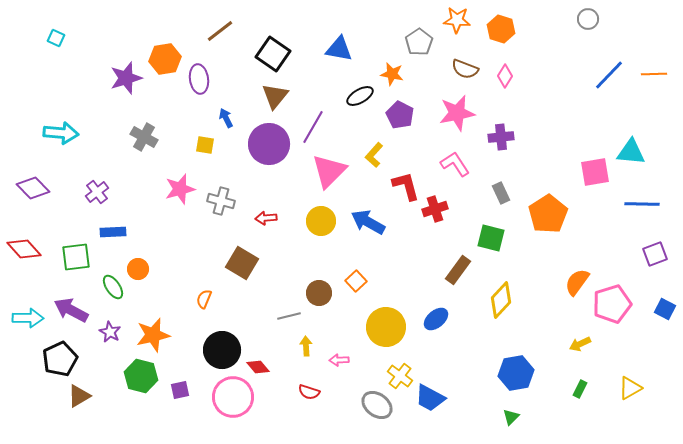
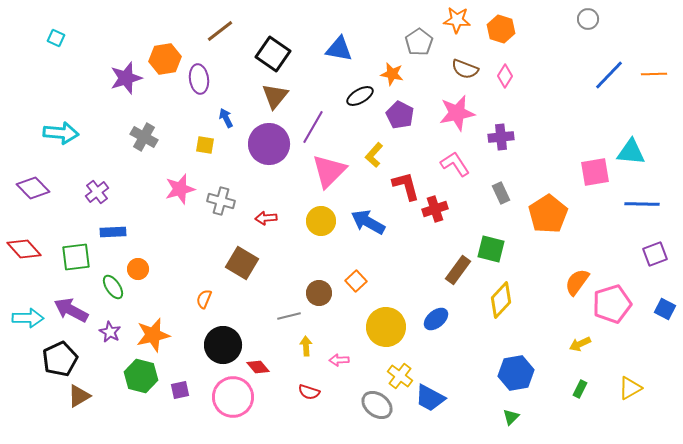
green square at (491, 238): moved 11 px down
black circle at (222, 350): moved 1 px right, 5 px up
